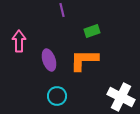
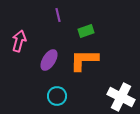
purple line: moved 4 px left, 5 px down
green rectangle: moved 6 px left
pink arrow: rotated 15 degrees clockwise
purple ellipse: rotated 50 degrees clockwise
